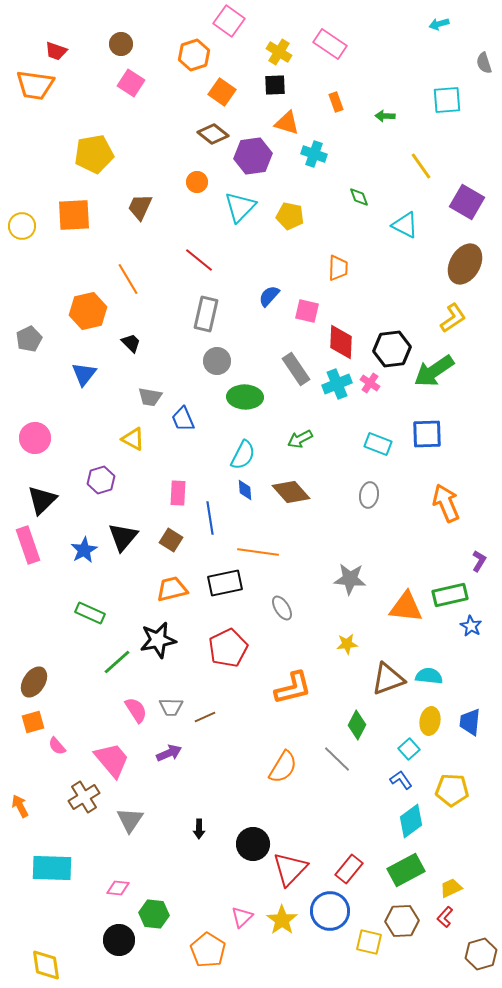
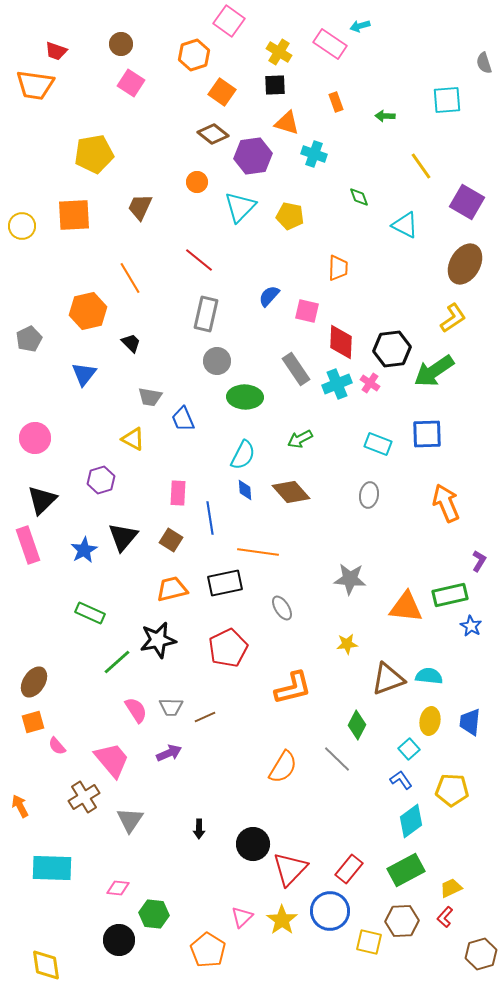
cyan arrow at (439, 24): moved 79 px left, 2 px down
orange line at (128, 279): moved 2 px right, 1 px up
